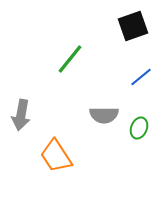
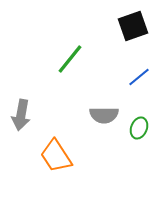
blue line: moved 2 px left
